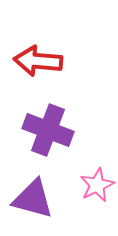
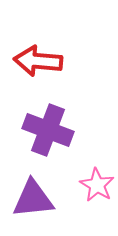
pink star: rotated 16 degrees counterclockwise
purple triangle: rotated 21 degrees counterclockwise
